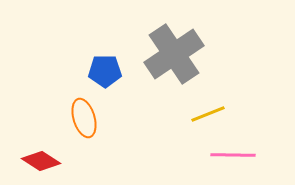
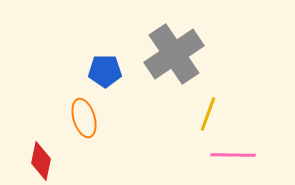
yellow line: rotated 48 degrees counterclockwise
red diamond: rotated 69 degrees clockwise
